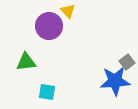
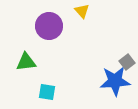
yellow triangle: moved 14 px right
